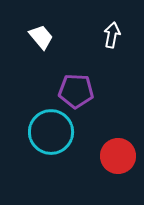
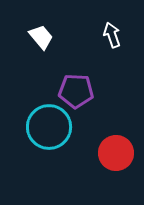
white arrow: rotated 30 degrees counterclockwise
cyan circle: moved 2 px left, 5 px up
red circle: moved 2 px left, 3 px up
